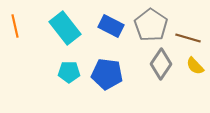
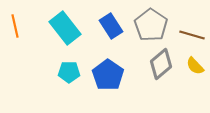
blue rectangle: rotated 30 degrees clockwise
brown line: moved 4 px right, 3 px up
gray diamond: rotated 16 degrees clockwise
blue pentagon: moved 1 px right, 1 px down; rotated 28 degrees clockwise
